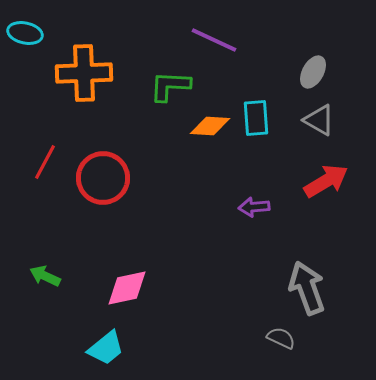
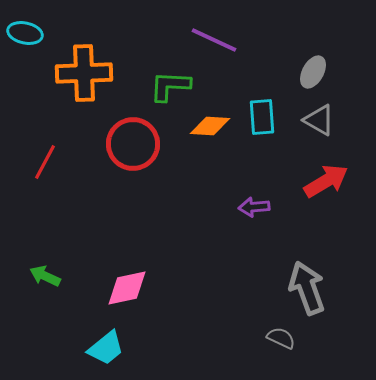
cyan rectangle: moved 6 px right, 1 px up
red circle: moved 30 px right, 34 px up
